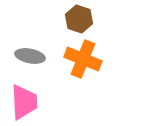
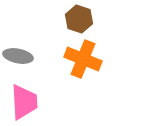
gray ellipse: moved 12 px left
